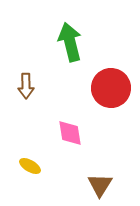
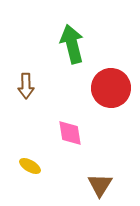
green arrow: moved 2 px right, 2 px down
